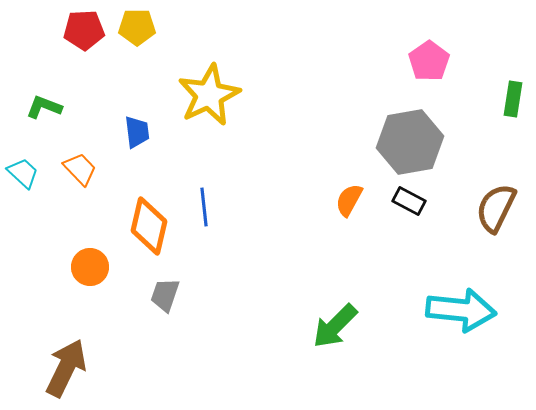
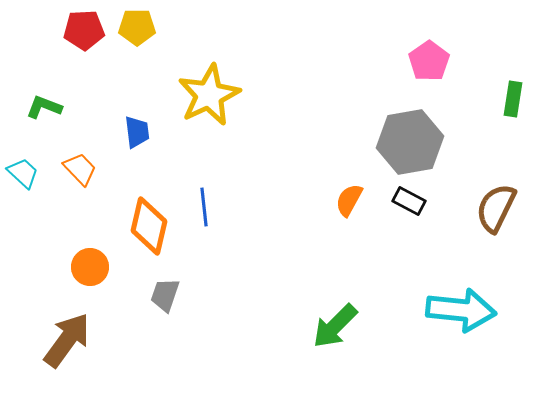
brown arrow: moved 1 px right, 28 px up; rotated 10 degrees clockwise
